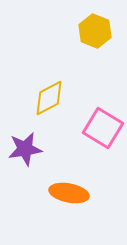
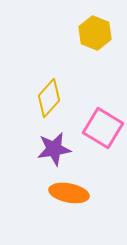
yellow hexagon: moved 2 px down
yellow diamond: rotated 21 degrees counterclockwise
purple star: moved 29 px right
